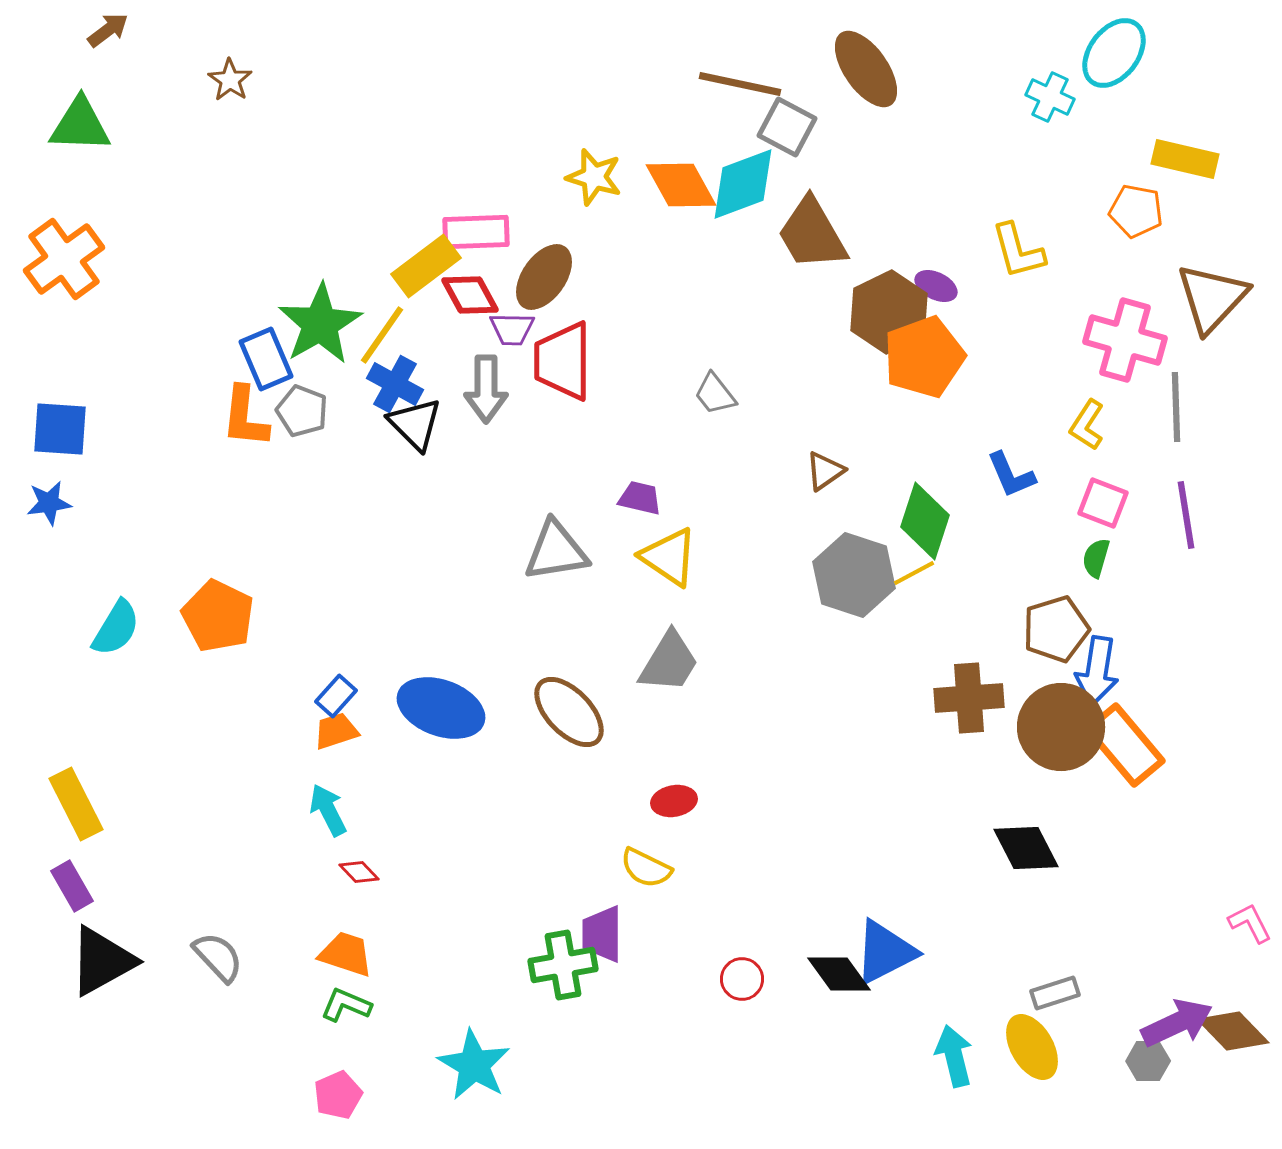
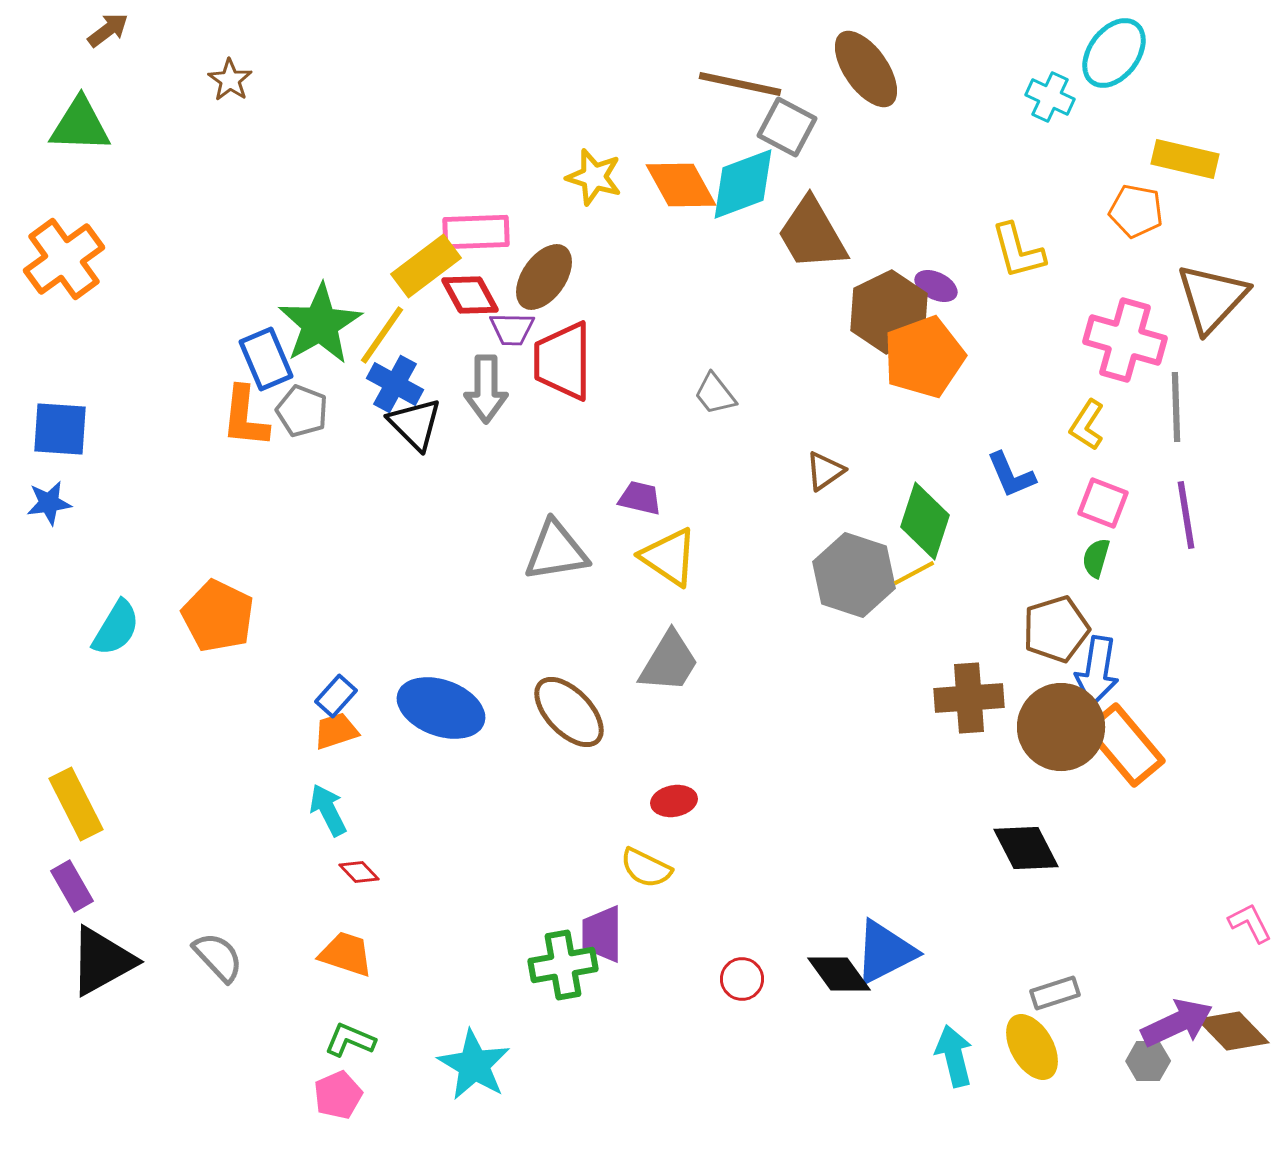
green L-shape at (346, 1005): moved 4 px right, 35 px down
